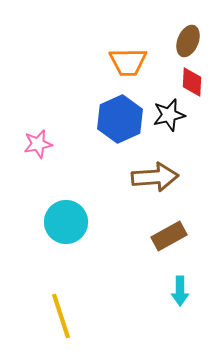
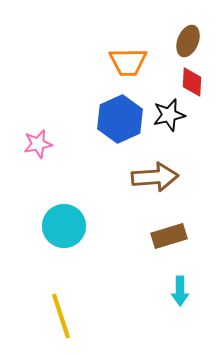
cyan circle: moved 2 px left, 4 px down
brown rectangle: rotated 12 degrees clockwise
